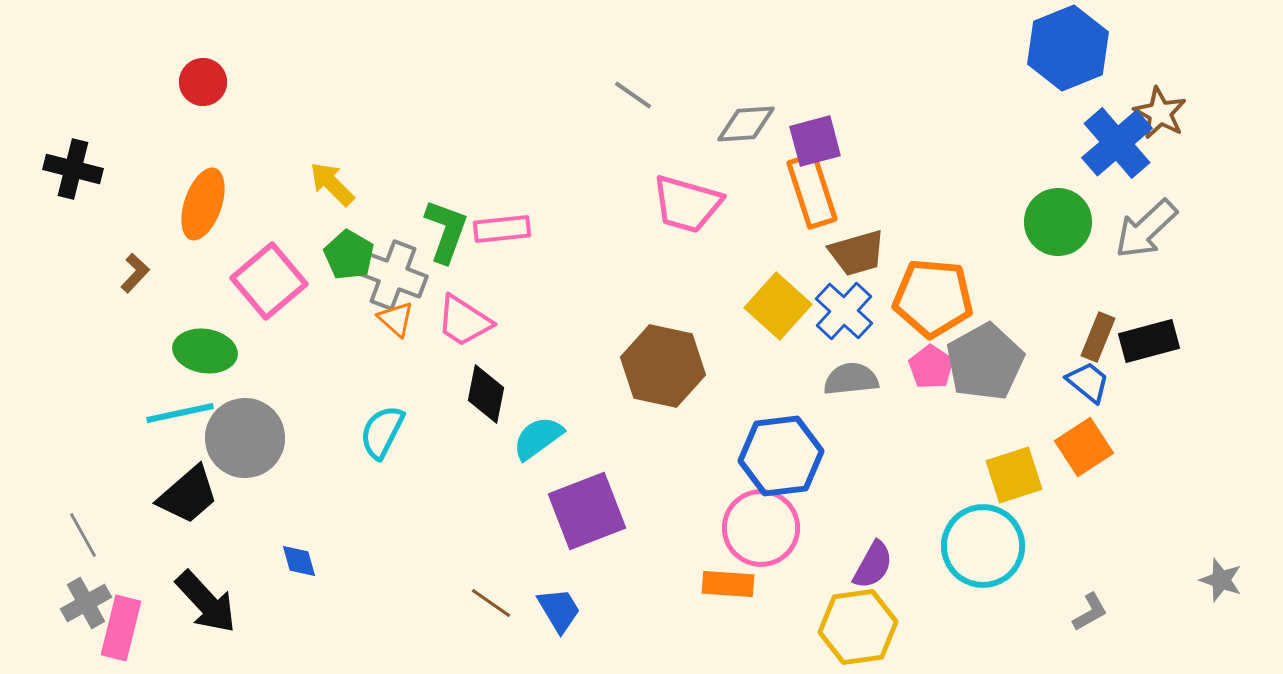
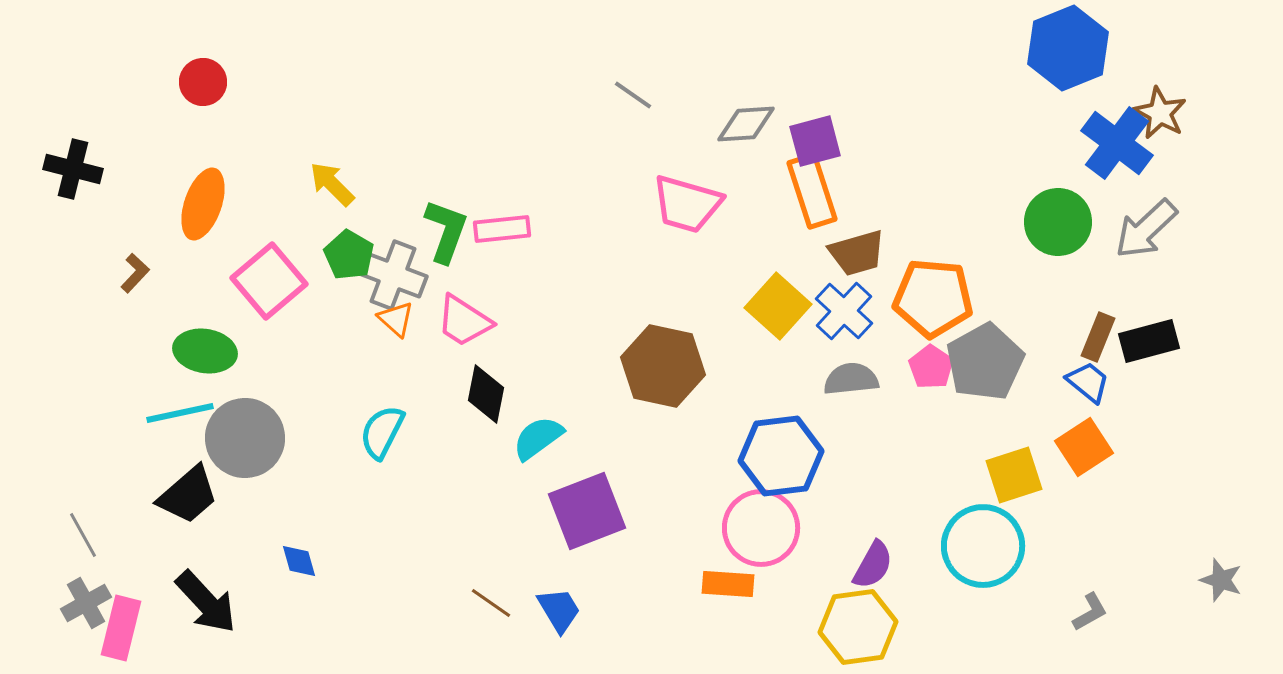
blue cross at (1117, 143): rotated 12 degrees counterclockwise
